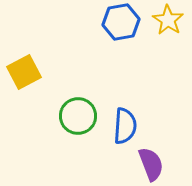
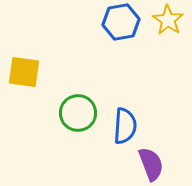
yellow square: rotated 36 degrees clockwise
green circle: moved 3 px up
